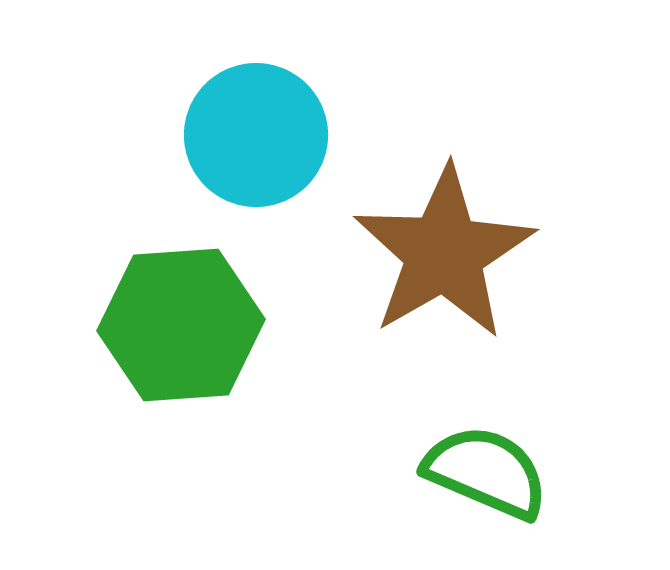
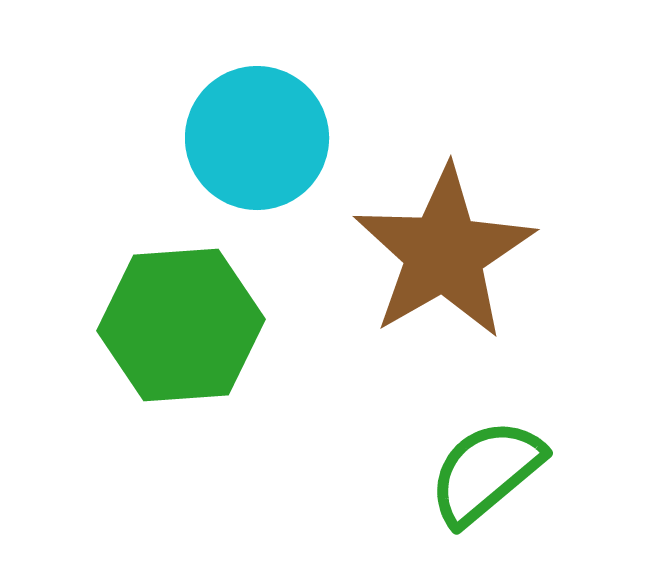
cyan circle: moved 1 px right, 3 px down
green semicircle: rotated 63 degrees counterclockwise
